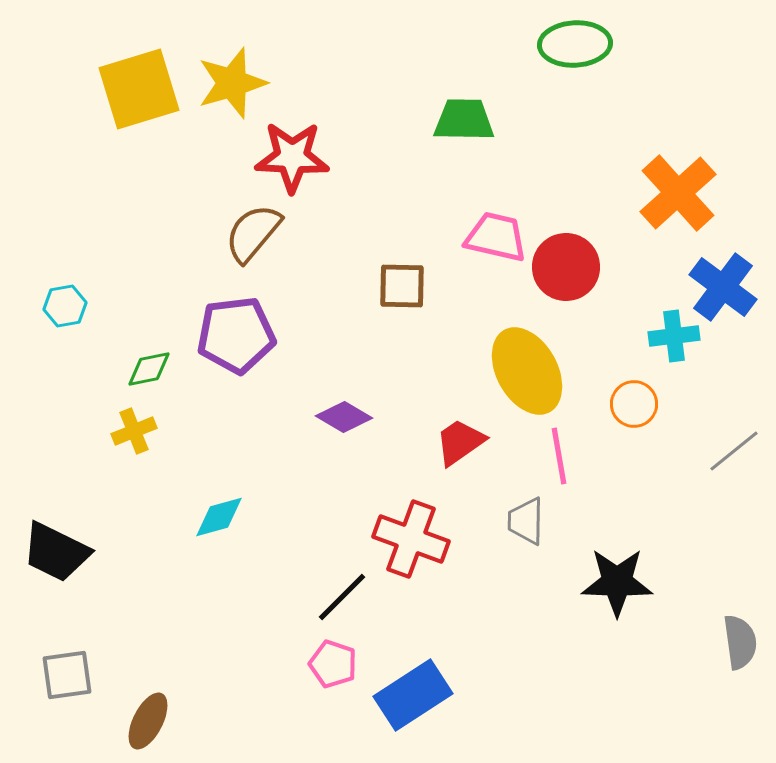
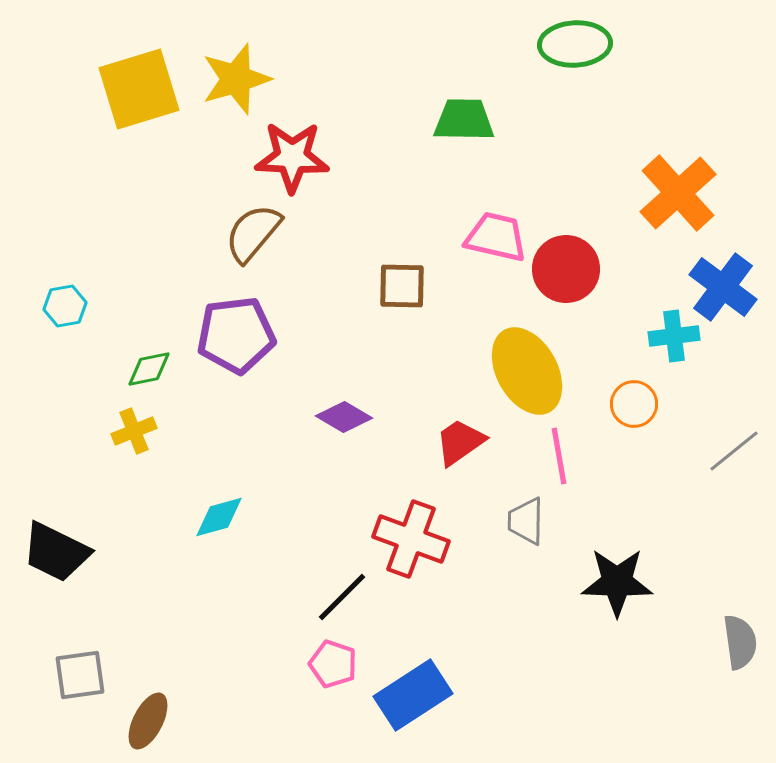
yellow star: moved 4 px right, 4 px up
red circle: moved 2 px down
gray square: moved 13 px right
